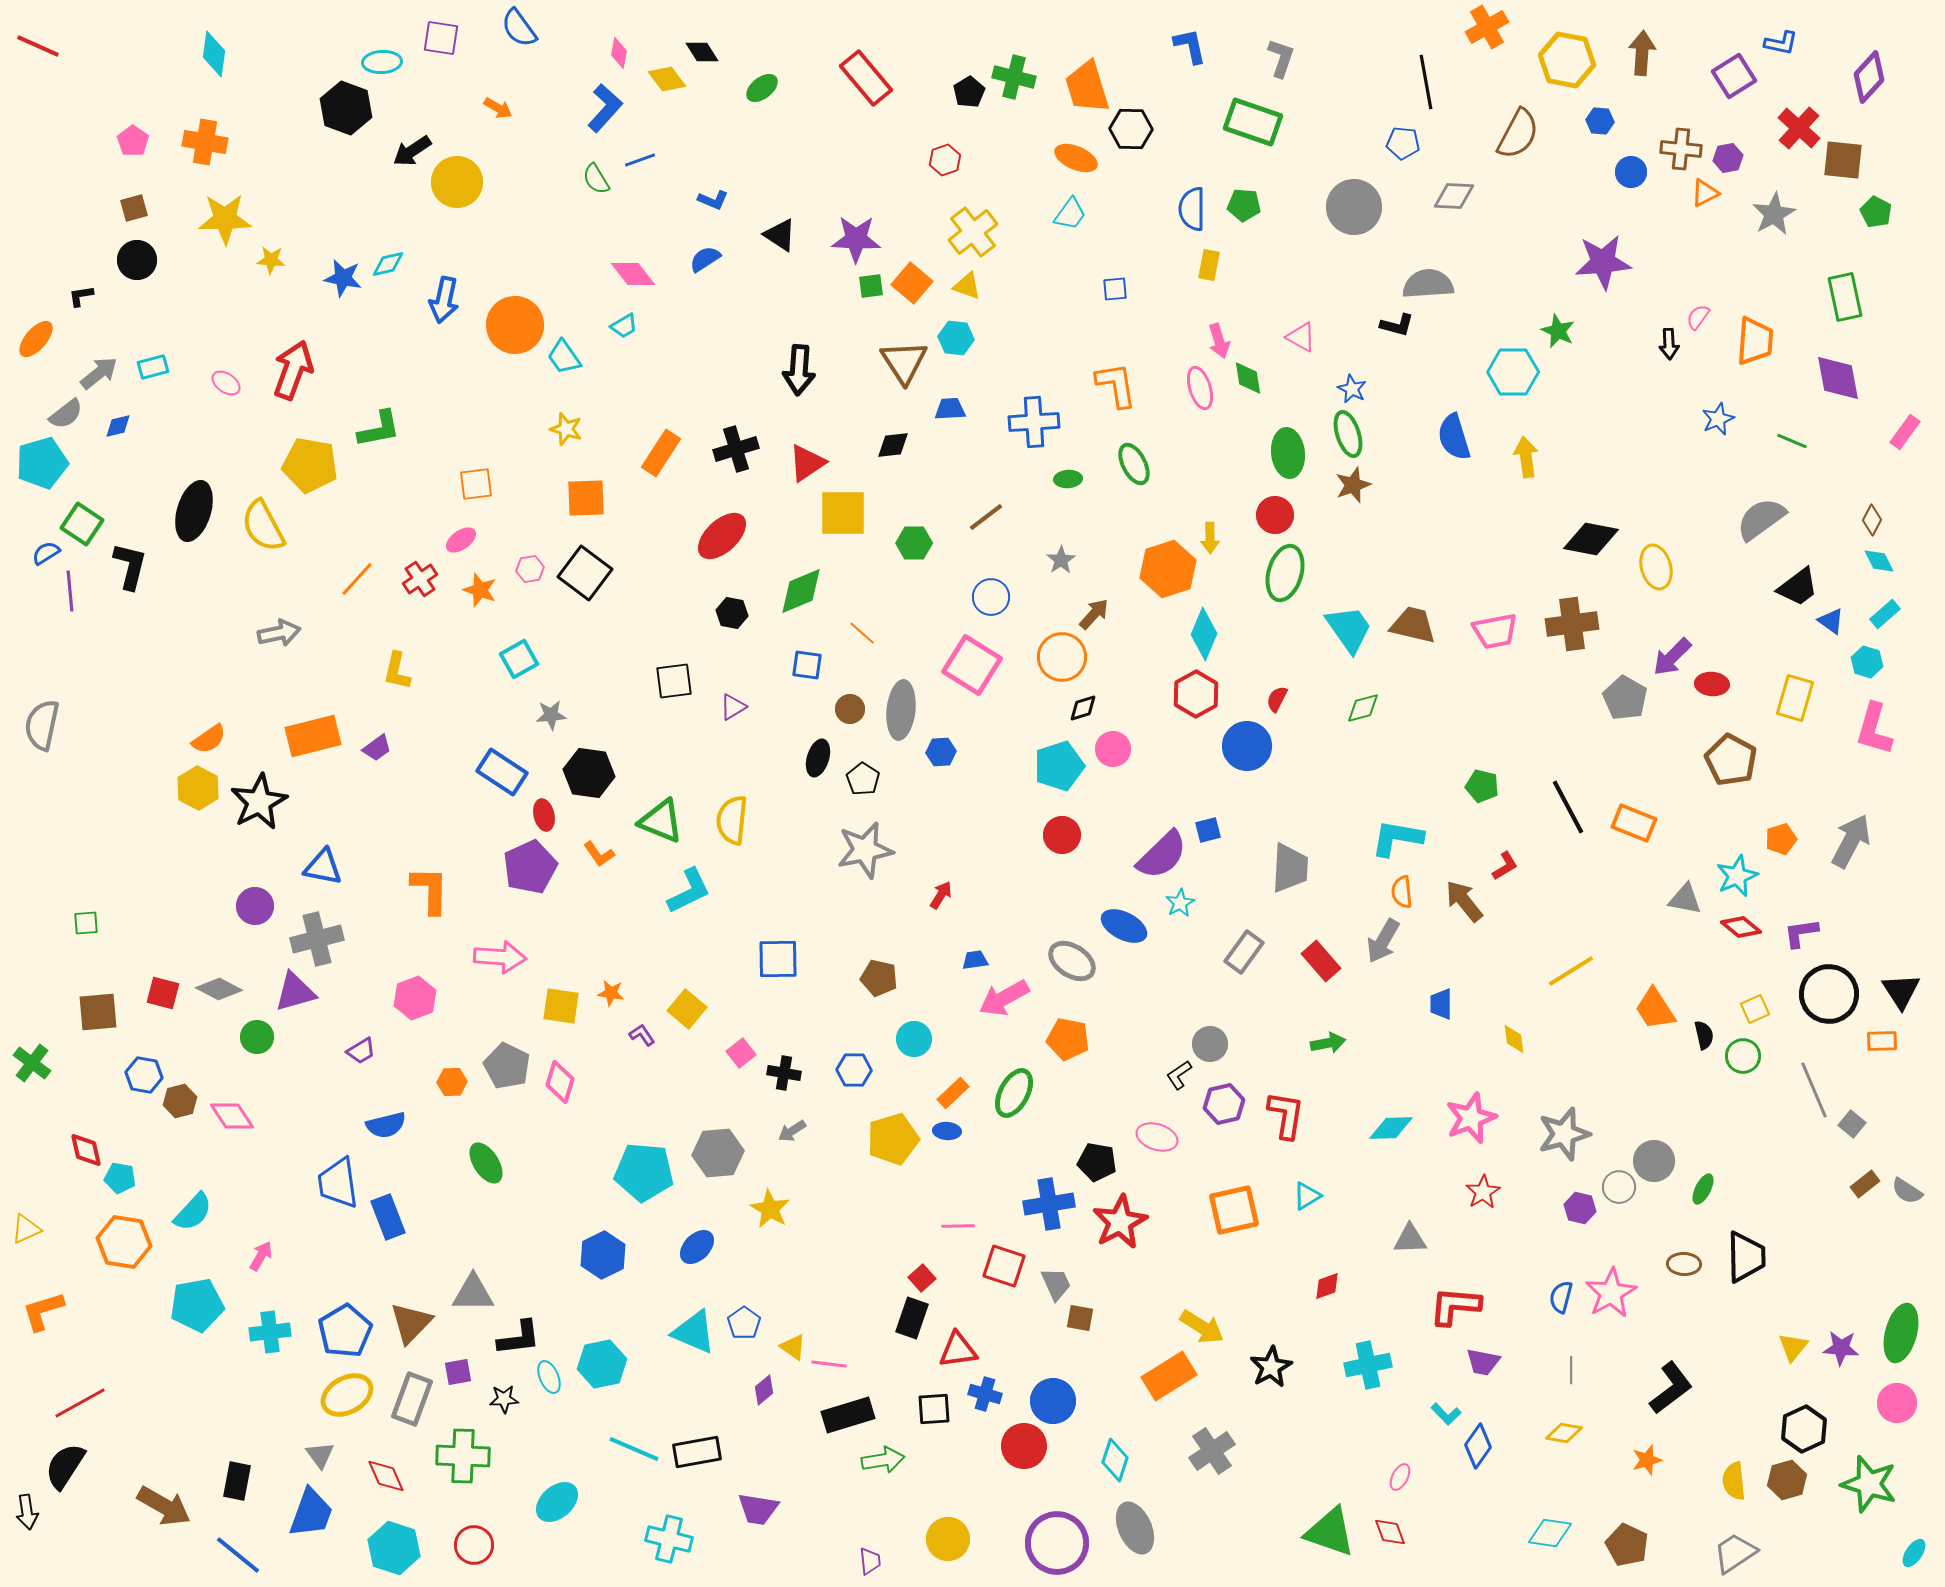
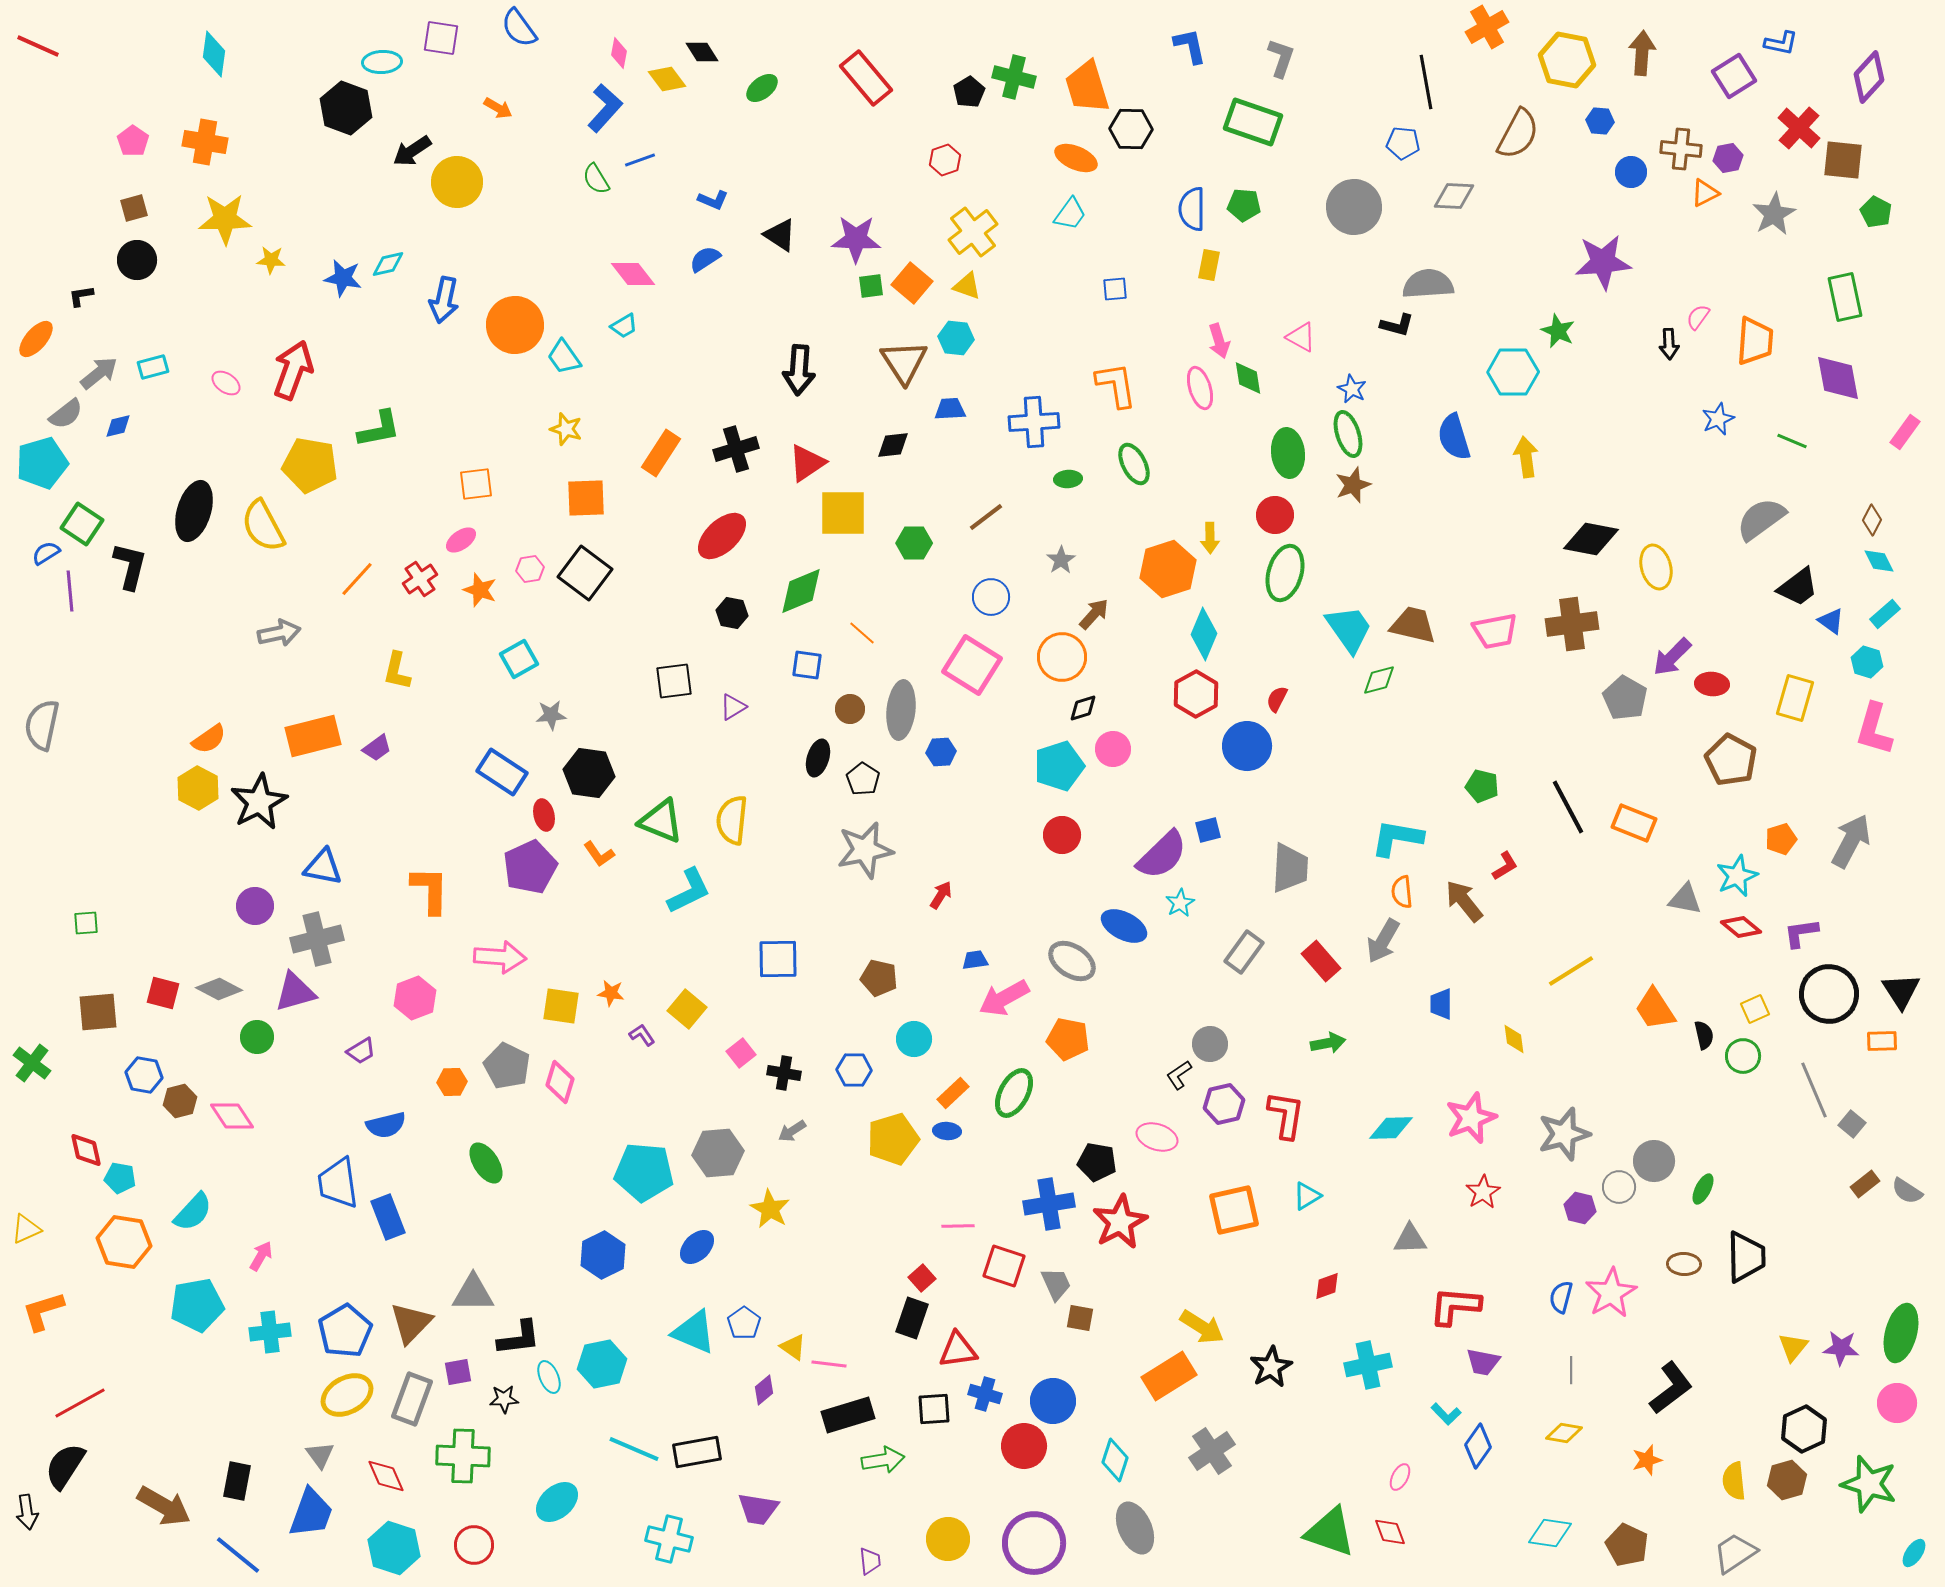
green diamond at (1363, 708): moved 16 px right, 28 px up
purple circle at (1057, 1543): moved 23 px left
